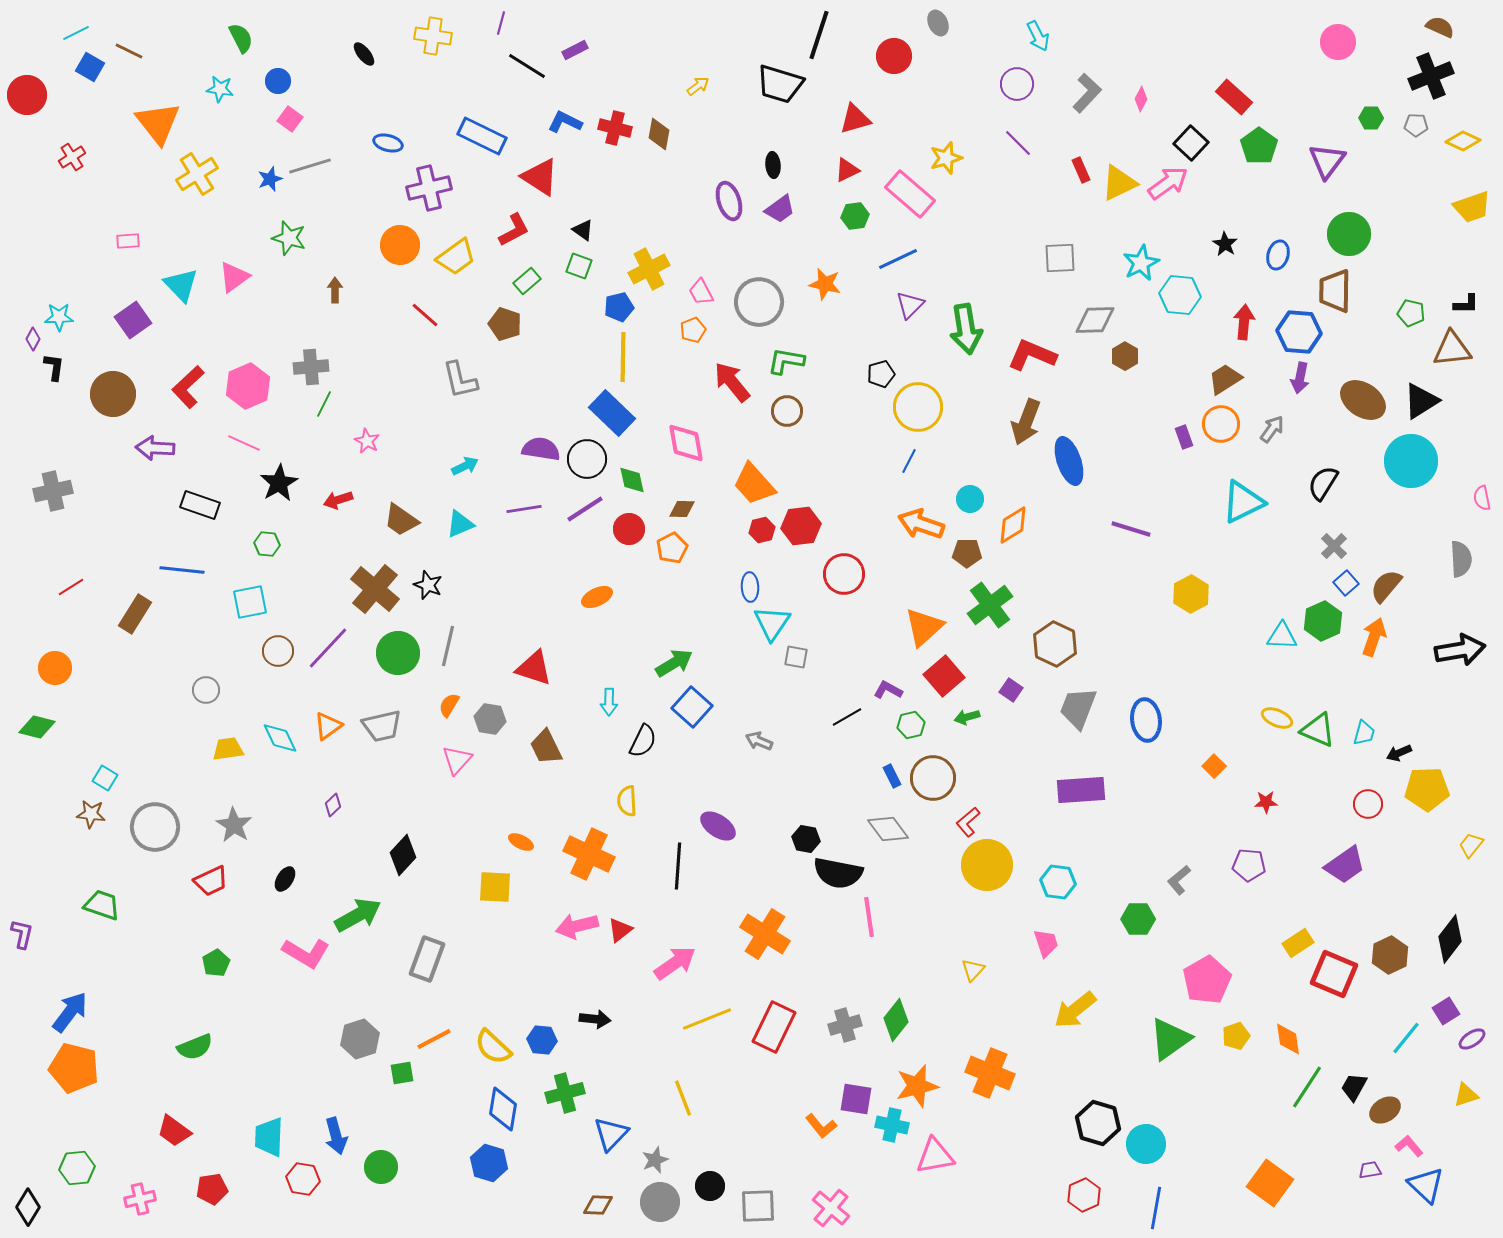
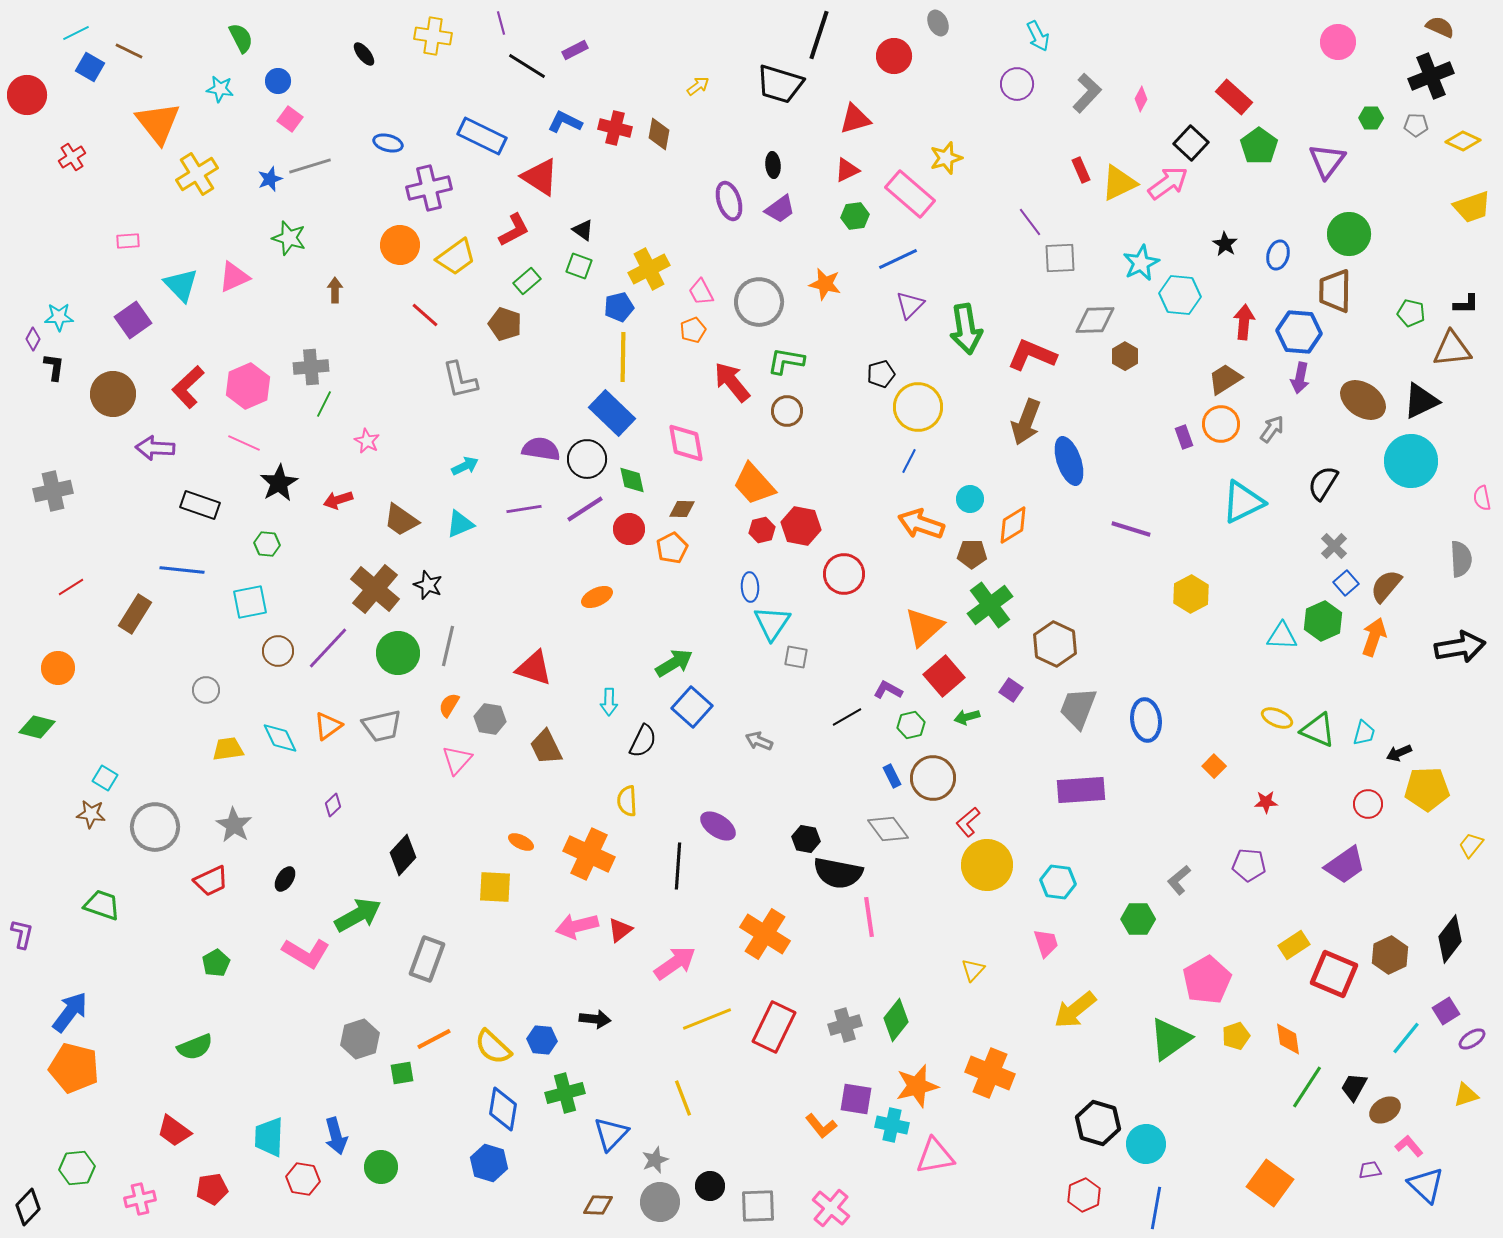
purple line at (501, 23): rotated 30 degrees counterclockwise
purple line at (1018, 143): moved 12 px right, 79 px down; rotated 8 degrees clockwise
pink triangle at (234, 277): rotated 12 degrees clockwise
black triangle at (1421, 401): rotated 6 degrees clockwise
red hexagon at (801, 526): rotated 18 degrees clockwise
brown pentagon at (967, 553): moved 5 px right, 1 px down
black arrow at (1460, 650): moved 3 px up
orange circle at (55, 668): moved 3 px right
yellow rectangle at (1298, 943): moved 4 px left, 2 px down
black diamond at (28, 1207): rotated 12 degrees clockwise
